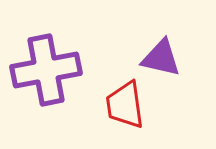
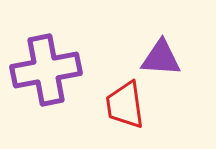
purple triangle: rotated 9 degrees counterclockwise
